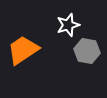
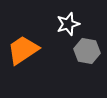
white star: moved 1 px up
